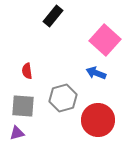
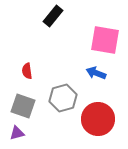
pink square: rotated 32 degrees counterclockwise
gray square: rotated 15 degrees clockwise
red circle: moved 1 px up
